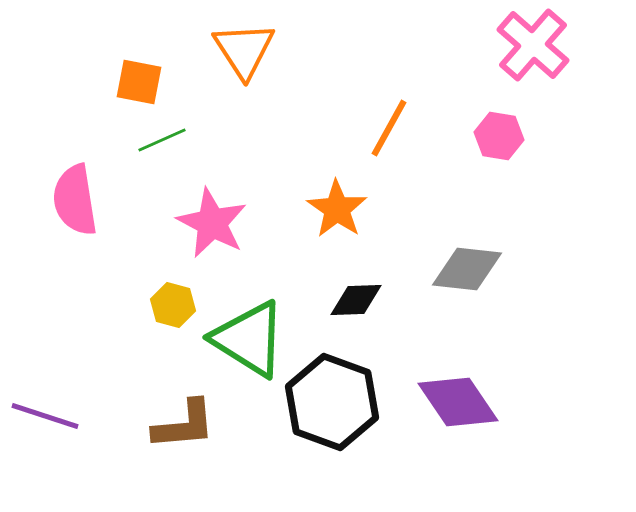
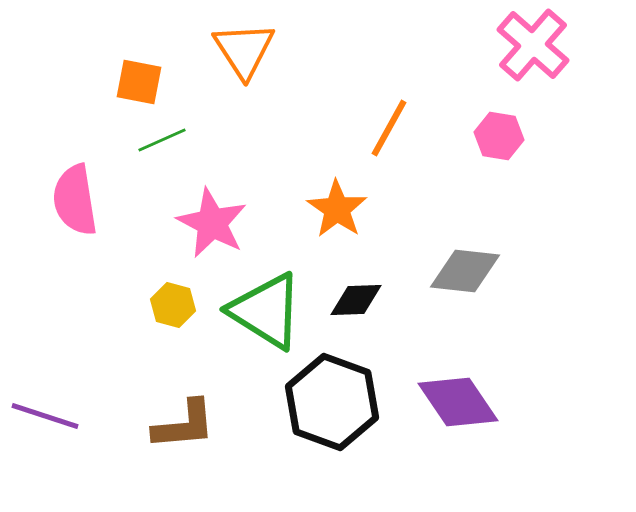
gray diamond: moved 2 px left, 2 px down
green triangle: moved 17 px right, 28 px up
